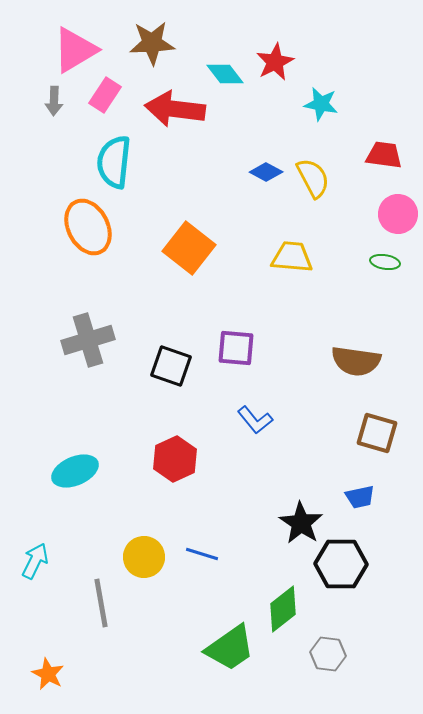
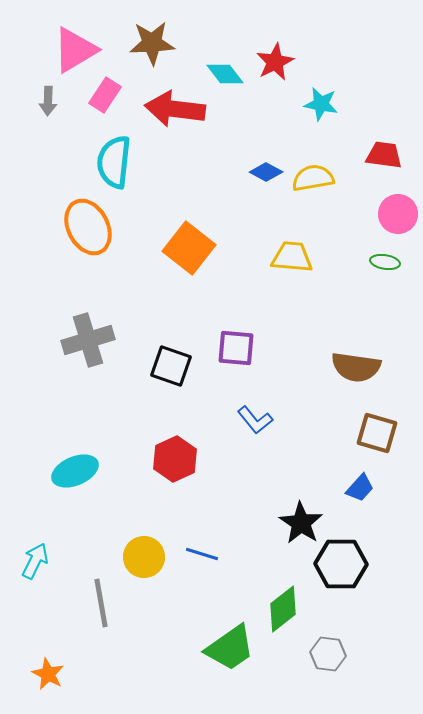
gray arrow: moved 6 px left
yellow semicircle: rotated 72 degrees counterclockwise
brown semicircle: moved 6 px down
blue trapezoid: moved 9 px up; rotated 36 degrees counterclockwise
